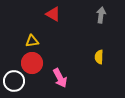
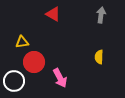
yellow triangle: moved 10 px left, 1 px down
red circle: moved 2 px right, 1 px up
